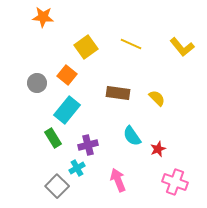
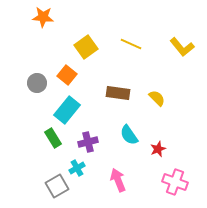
cyan semicircle: moved 3 px left, 1 px up
purple cross: moved 3 px up
gray square: rotated 15 degrees clockwise
